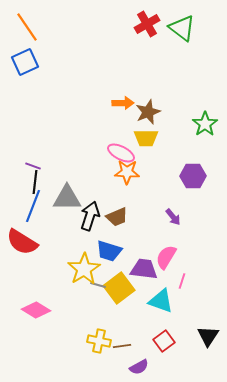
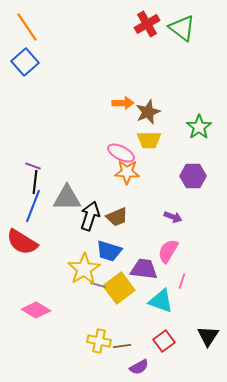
blue square: rotated 16 degrees counterclockwise
green star: moved 6 px left, 3 px down
yellow trapezoid: moved 3 px right, 2 px down
purple arrow: rotated 30 degrees counterclockwise
pink semicircle: moved 2 px right, 6 px up
